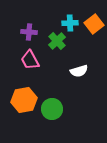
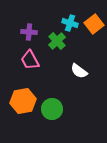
cyan cross: rotated 21 degrees clockwise
white semicircle: rotated 54 degrees clockwise
orange hexagon: moved 1 px left, 1 px down
